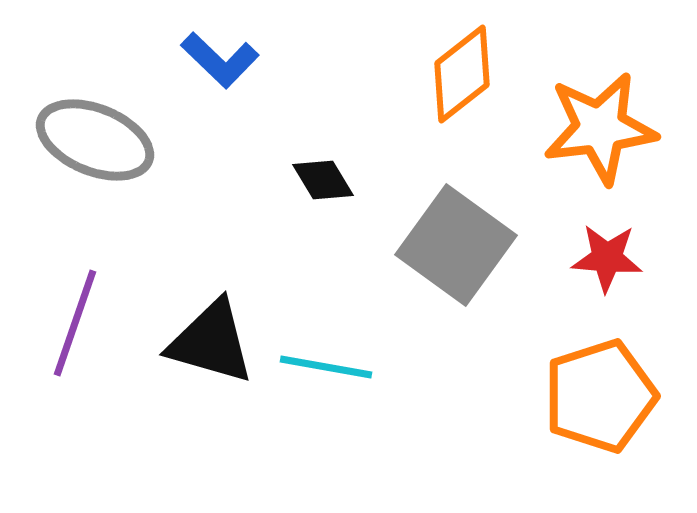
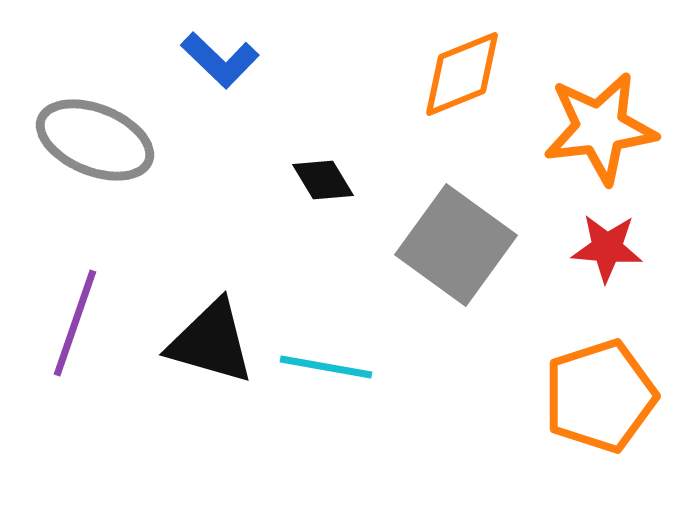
orange diamond: rotated 16 degrees clockwise
red star: moved 10 px up
